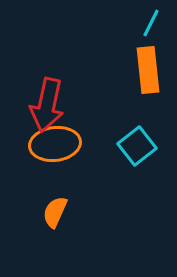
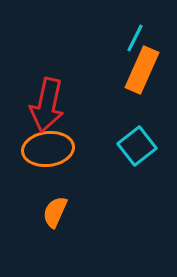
cyan line: moved 16 px left, 15 px down
orange rectangle: moved 6 px left; rotated 30 degrees clockwise
orange ellipse: moved 7 px left, 5 px down
